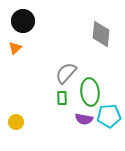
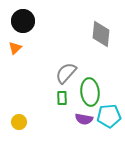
yellow circle: moved 3 px right
